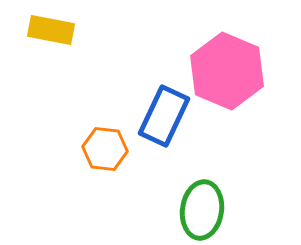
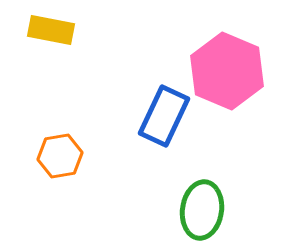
orange hexagon: moved 45 px left, 7 px down; rotated 15 degrees counterclockwise
